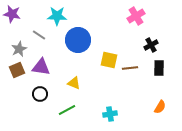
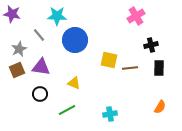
gray line: rotated 16 degrees clockwise
blue circle: moved 3 px left
black cross: rotated 16 degrees clockwise
